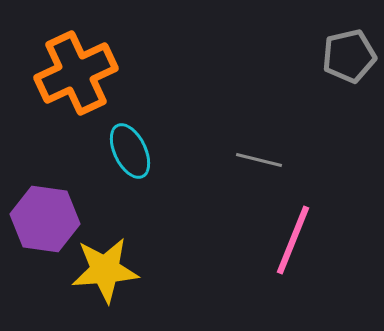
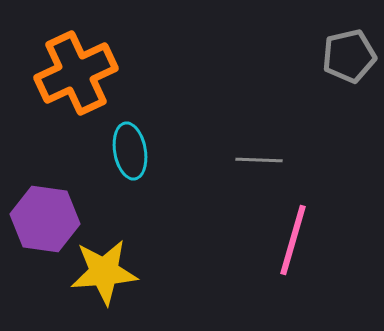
cyan ellipse: rotated 16 degrees clockwise
gray line: rotated 12 degrees counterclockwise
pink line: rotated 6 degrees counterclockwise
yellow star: moved 1 px left, 2 px down
